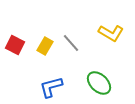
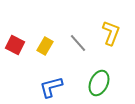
yellow L-shape: rotated 100 degrees counterclockwise
gray line: moved 7 px right
green ellipse: rotated 70 degrees clockwise
